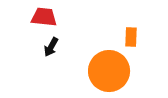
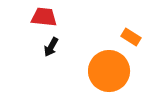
orange rectangle: rotated 60 degrees counterclockwise
